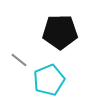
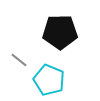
cyan pentagon: rotated 28 degrees counterclockwise
